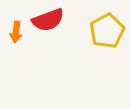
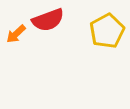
orange arrow: moved 2 px down; rotated 40 degrees clockwise
